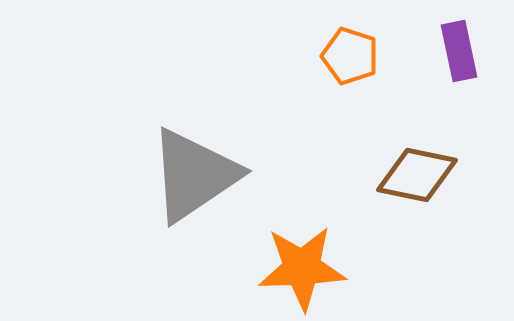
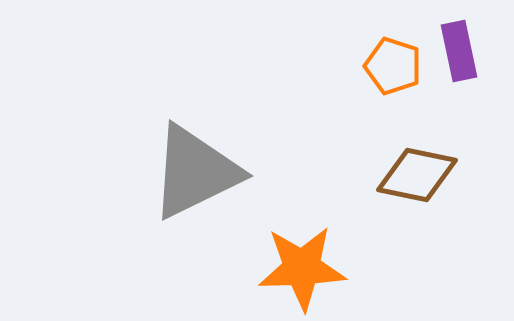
orange pentagon: moved 43 px right, 10 px down
gray triangle: moved 1 px right, 3 px up; rotated 8 degrees clockwise
